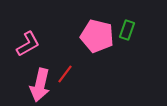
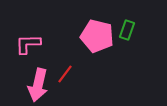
pink L-shape: rotated 152 degrees counterclockwise
pink arrow: moved 2 px left
